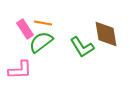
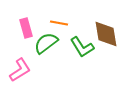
orange line: moved 16 px right
pink rectangle: moved 1 px right, 1 px up; rotated 18 degrees clockwise
green semicircle: moved 5 px right, 1 px down
pink L-shape: rotated 30 degrees counterclockwise
